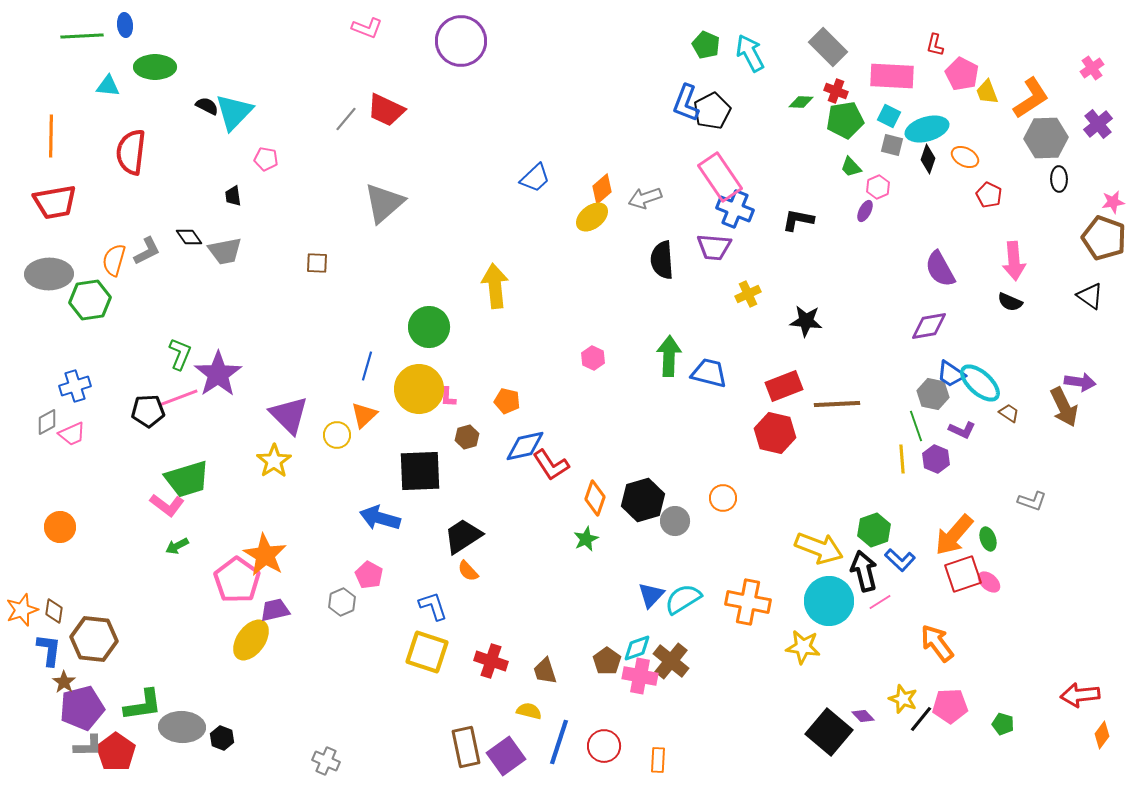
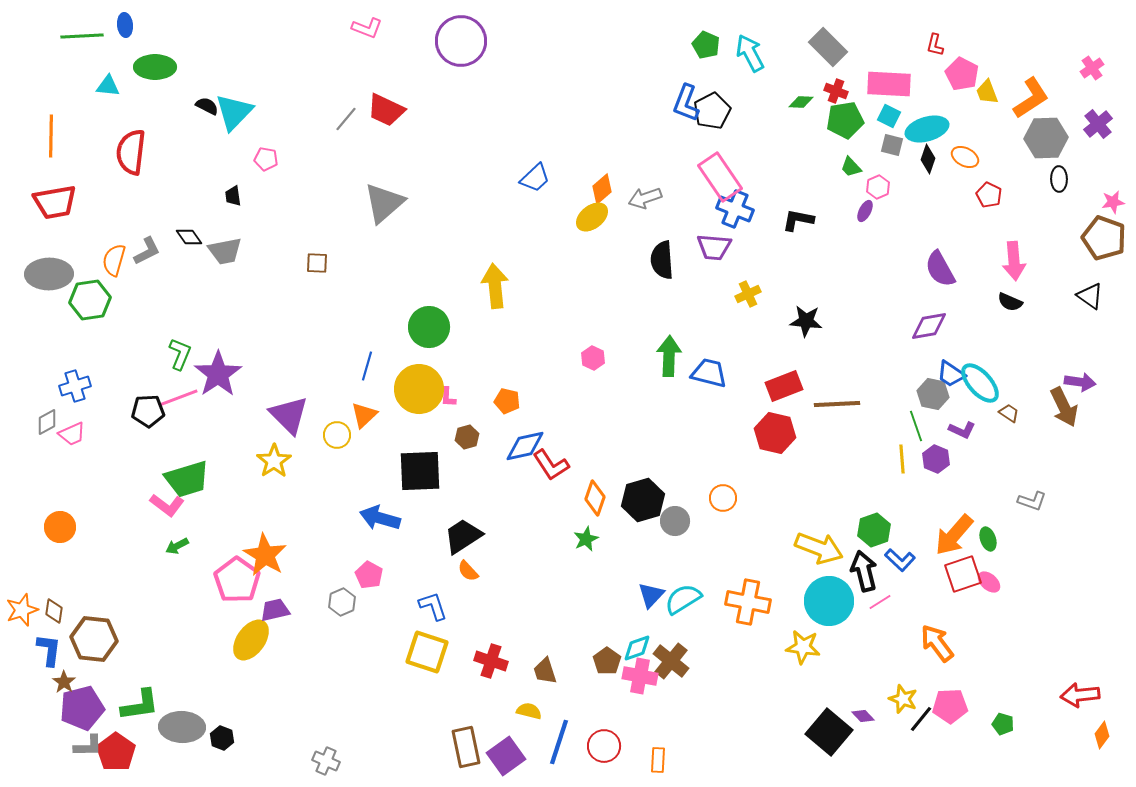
pink rectangle at (892, 76): moved 3 px left, 8 px down
cyan ellipse at (980, 383): rotated 6 degrees clockwise
green L-shape at (143, 705): moved 3 px left
